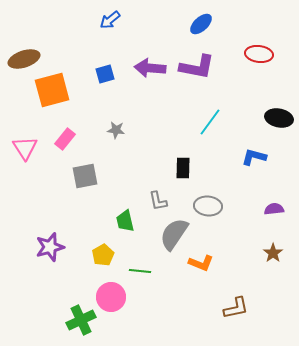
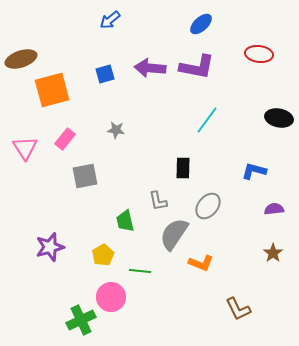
brown ellipse: moved 3 px left
cyan line: moved 3 px left, 2 px up
blue L-shape: moved 14 px down
gray ellipse: rotated 56 degrees counterclockwise
brown L-shape: moved 2 px right, 1 px down; rotated 76 degrees clockwise
